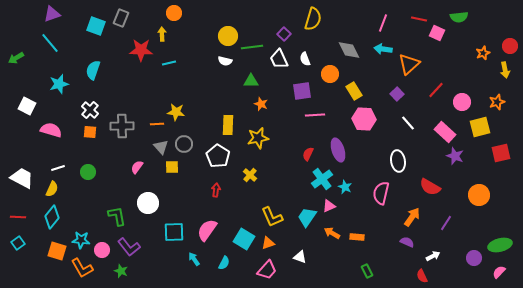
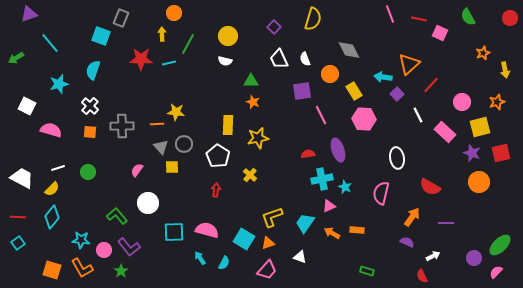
purple triangle at (52, 14): moved 23 px left
green semicircle at (459, 17): moved 9 px right; rotated 66 degrees clockwise
pink line at (383, 23): moved 7 px right, 9 px up; rotated 42 degrees counterclockwise
cyan square at (96, 26): moved 5 px right, 10 px down
pink square at (437, 33): moved 3 px right
purple square at (284, 34): moved 10 px left, 7 px up
red circle at (510, 46): moved 28 px up
green line at (252, 47): moved 64 px left, 3 px up; rotated 55 degrees counterclockwise
cyan arrow at (383, 49): moved 28 px down
red star at (141, 50): moved 9 px down
red line at (436, 90): moved 5 px left, 5 px up
orange star at (261, 104): moved 8 px left, 2 px up
white cross at (90, 110): moved 4 px up
pink line at (315, 115): moved 6 px right; rotated 66 degrees clockwise
white line at (408, 123): moved 10 px right, 8 px up; rotated 14 degrees clockwise
red semicircle at (308, 154): rotated 56 degrees clockwise
purple star at (455, 156): moved 17 px right, 3 px up
white ellipse at (398, 161): moved 1 px left, 3 px up
pink semicircle at (137, 167): moved 3 px down
cyan cross at (322, 179): rotated 25 degrees clockwise
yellow semicircle at (52, 189): rotated 21 degrees clockwise
orange circle at (479, 195): moved 13 px up
green L-shape at (117, 216): rotated 30 degrees counterclockwise
yellow L-shape at (272, 217): rotated 95 degrees clockwise
cyan trapezoid at (307, 217): moved 2 px left, 6 px down
purple line at (446, 223): rotated 56 degrees clockwise
pink semicircle at (207, 230): rotated 70 degrees clockwise
orange rectangle at (357, 237): moved 7 px up
green ellipse at (500, 245): rotated 30 degrees counterclockwise
pink circle at (102, 250): moved 2 px right
orange square at (57, 251): moved 5 px left, 19 px down
cyan arrow at (194, 259): moved 6 px right, 1 px up
green star at (121, 271): rotated 16 degrees clockwise
green rectangle at (367, 271): rotated 48 degrees counterclockwise
pink semicircle at (499, 272): moved 3 px left
